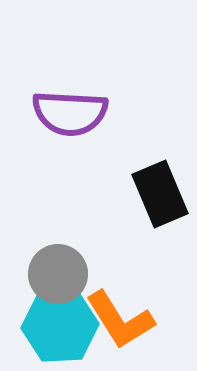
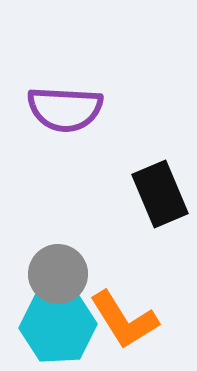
purple semicircle: moved 5 px left, 4 px up
orange L-shape: moved 4 px right
cyan hexagon: moved 2 px left
